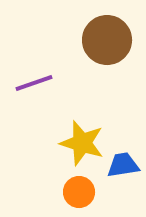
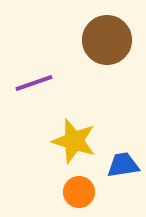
yellow star: moved 8 px left, 2 px up
